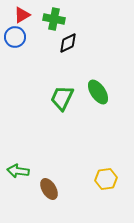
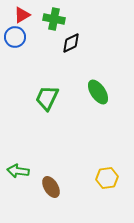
black diamond: moved 3 px right
green trapezoid: moved 15 px left
yellow hexagon: moved 1 px right, 1 px up
brown ellipse: moved 2 px right, 2 px up
